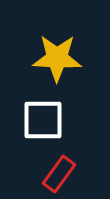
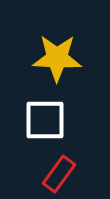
white square: moved 2 px right
